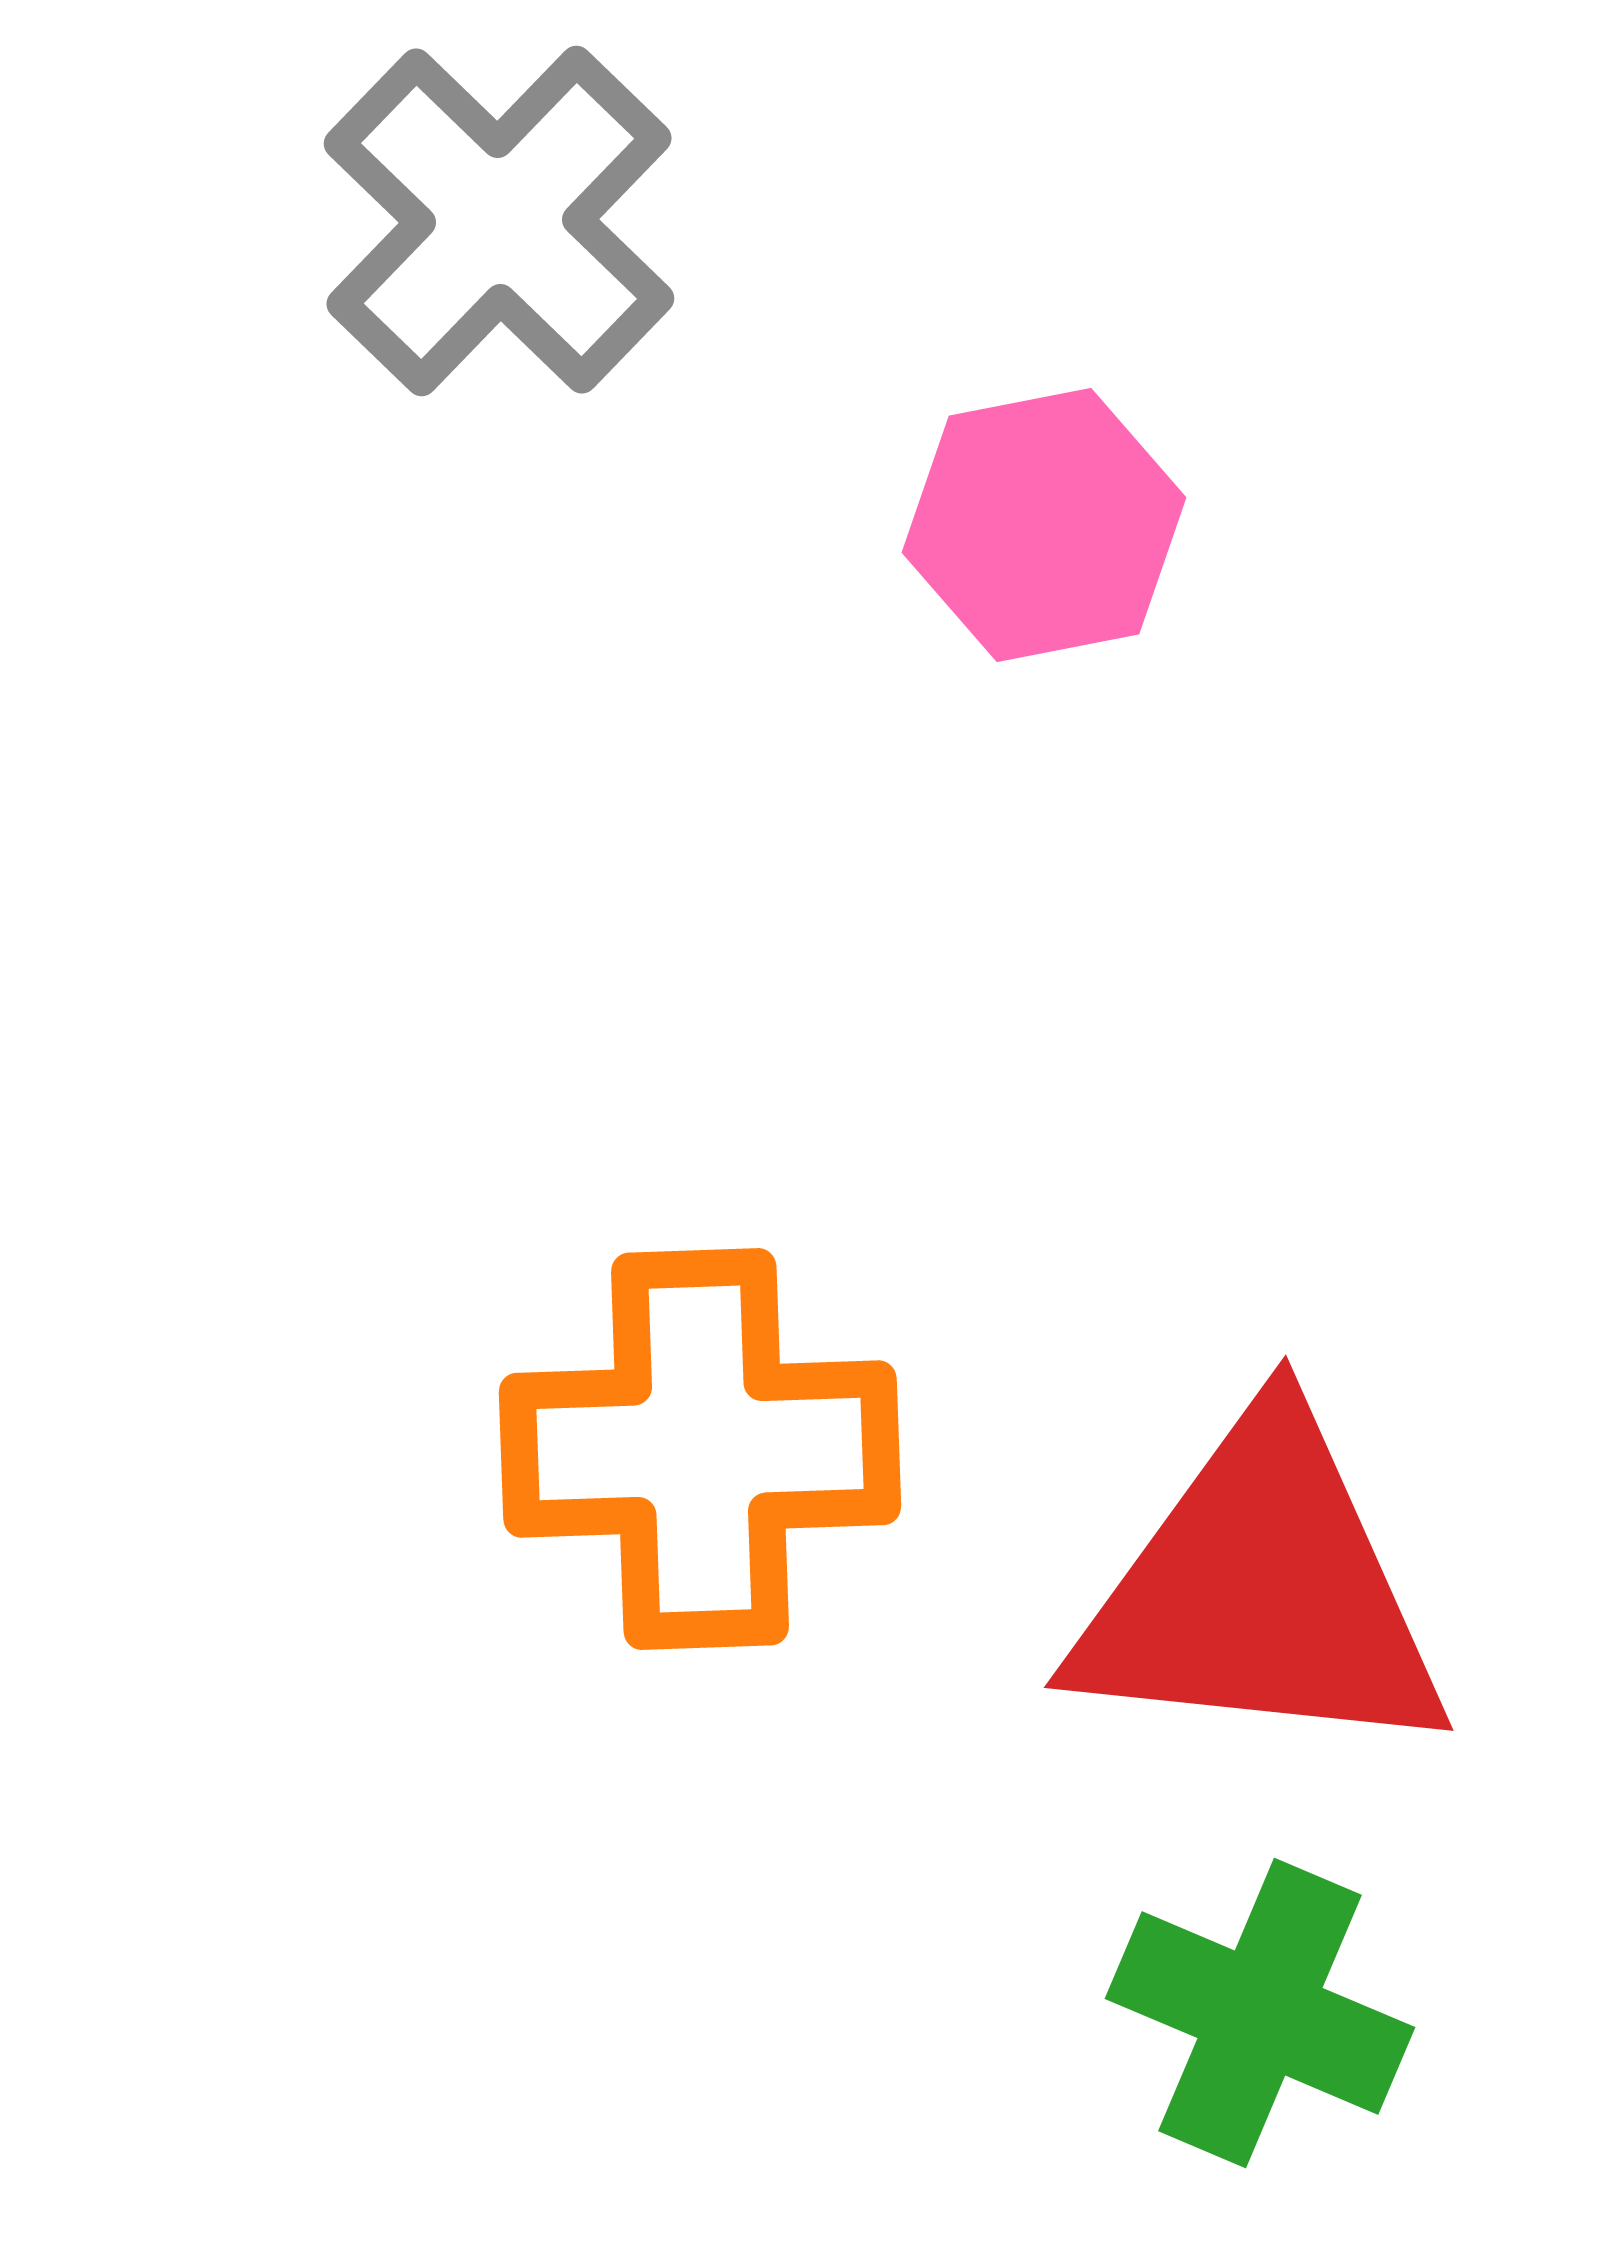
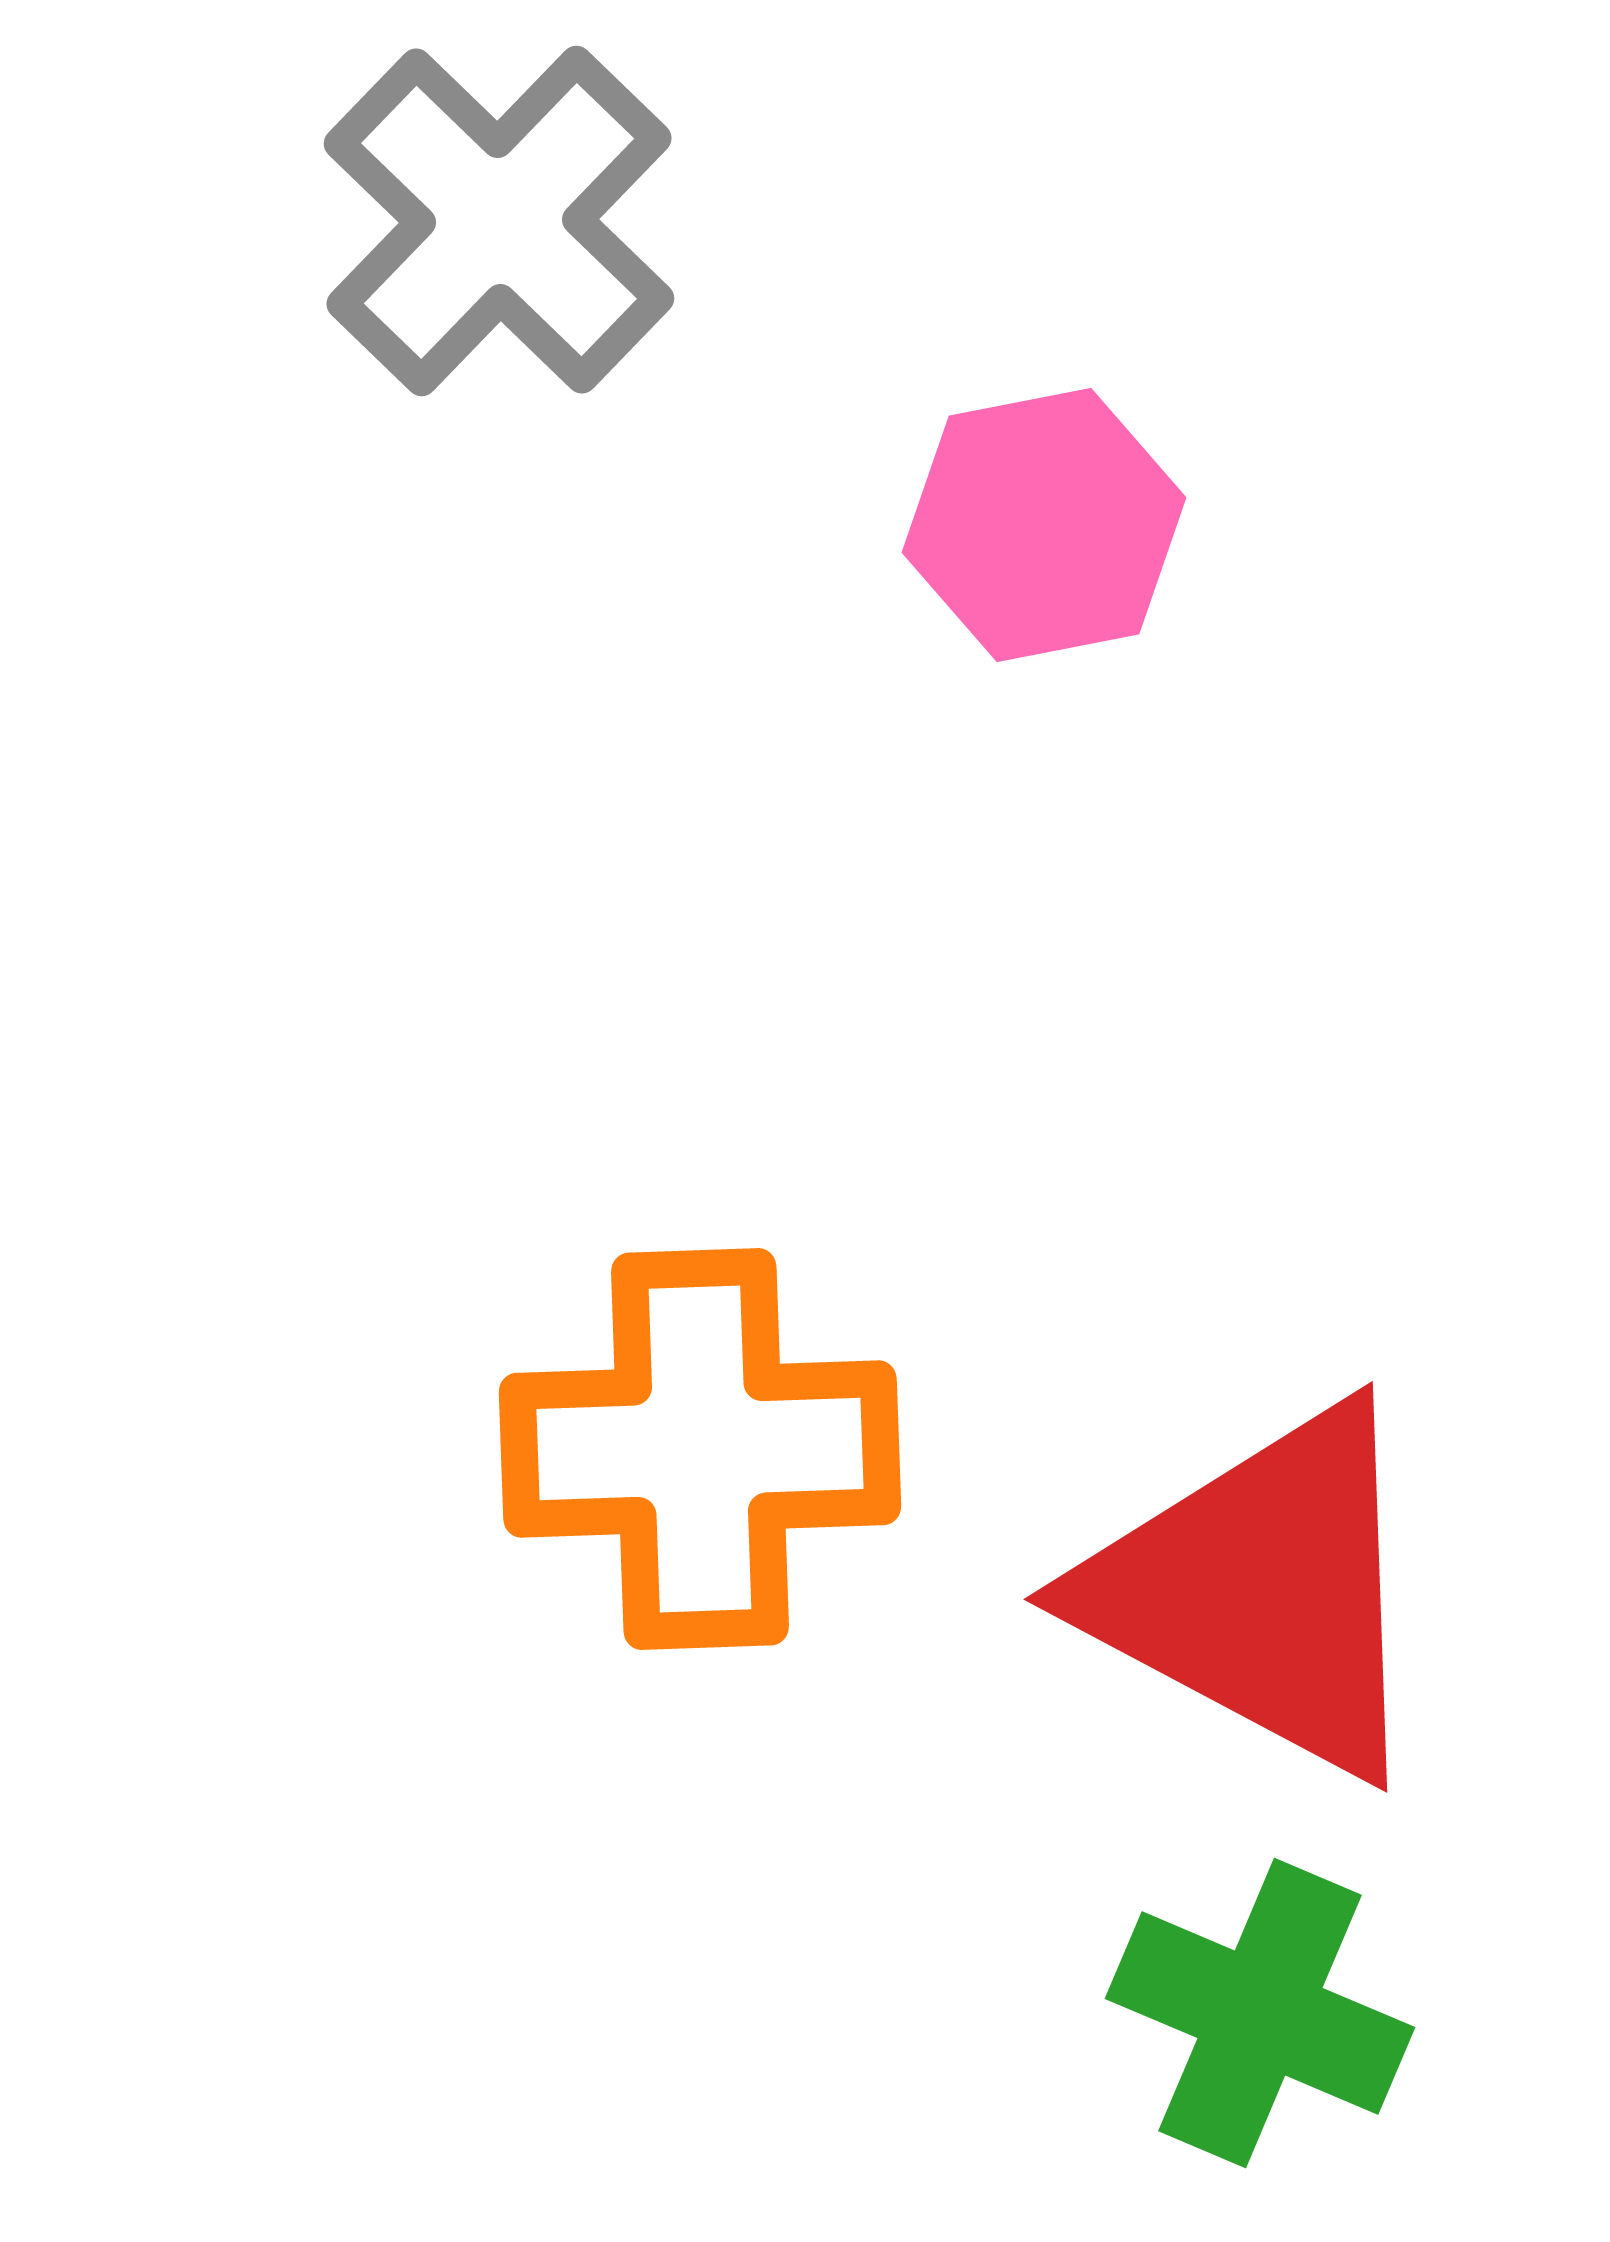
red triangle: rotated 22 degrees clockwise
